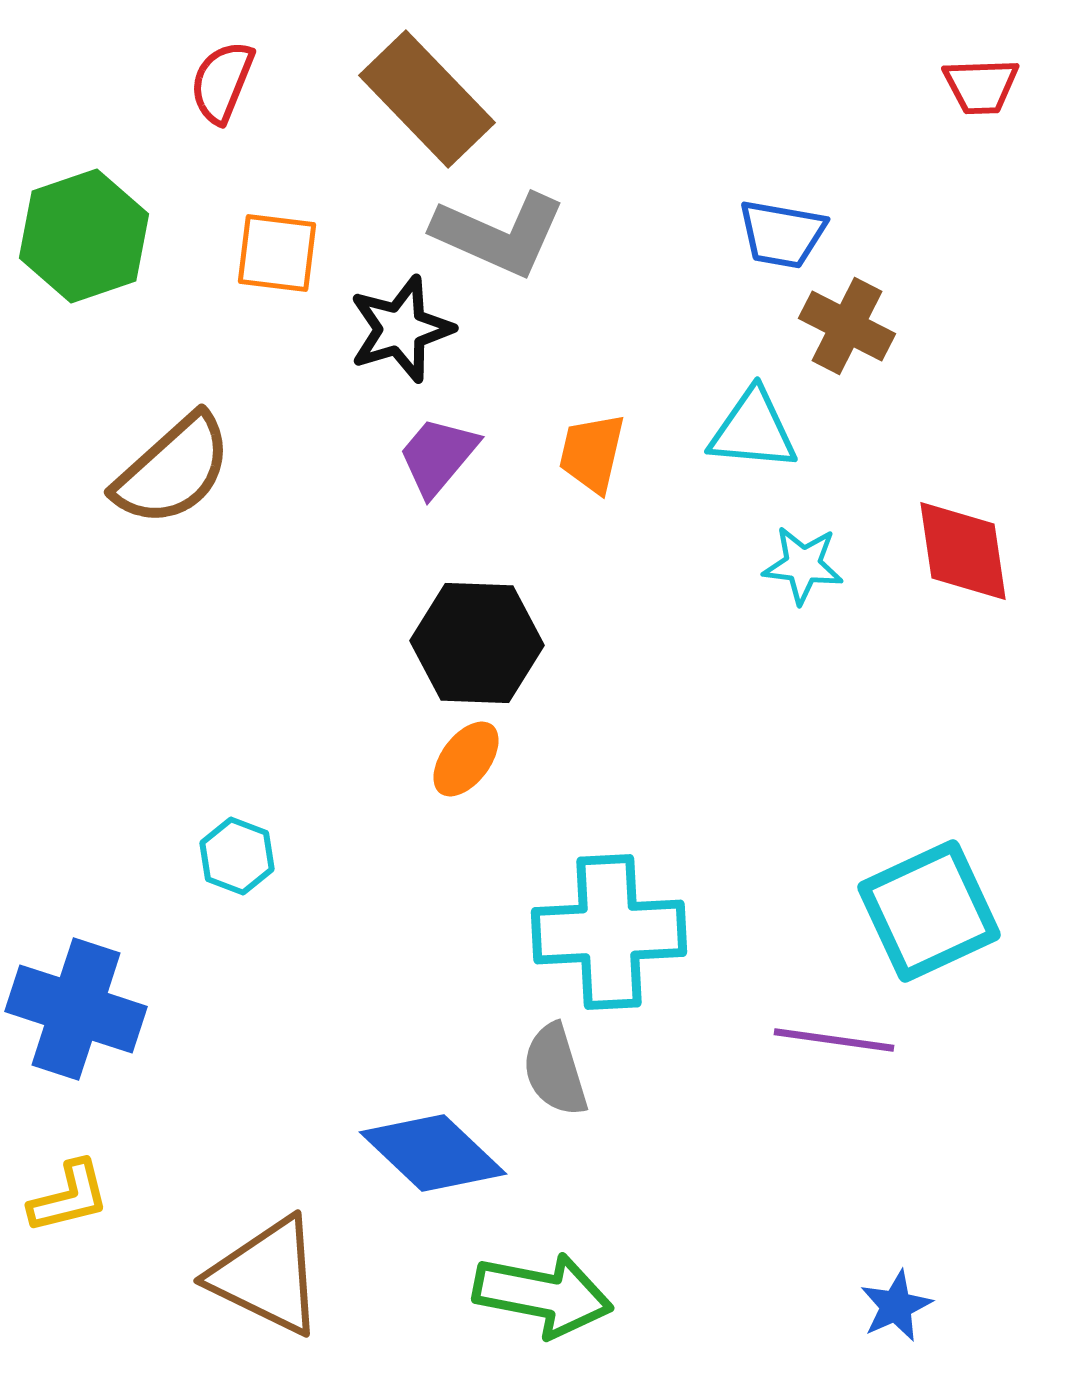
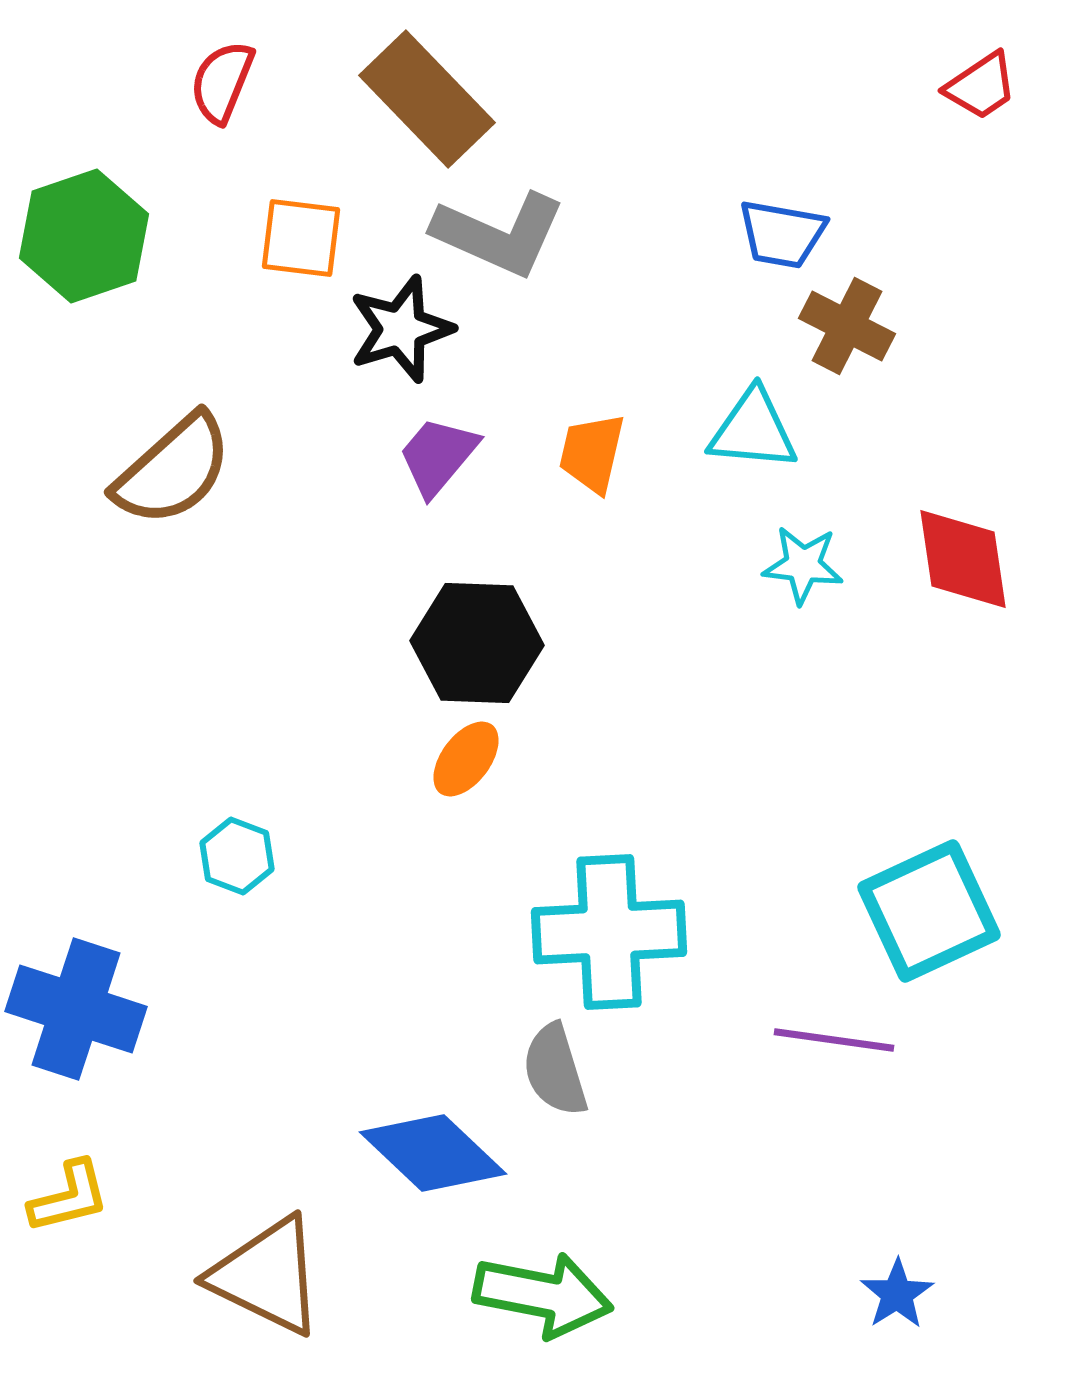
red trapezoid: rotated 32 degrees counterclockwise
orange square: moved 24 px right, 15 px up
red diamond: moved 8 px down
blue star: moved 1 px right, 12 px up; rotated 8 degrees counterclockwise
